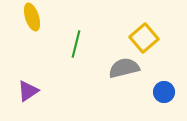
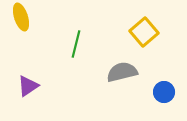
yellow ellipse: moved 11 px left
yellow square: moved 6 px up
gray semicircle: moved 2 px left, 4 px down
purple triangle: moved 5 px up
